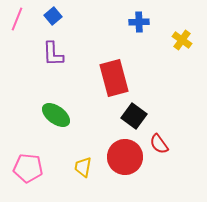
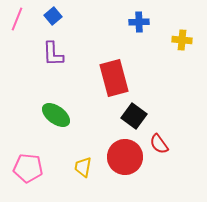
yellow cross: rotated 30 degrees counterclockwise
